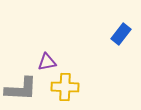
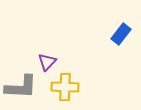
purple triangle: rotated 36 degrees counterclockwise
gray L-shape: moved 2 px up
